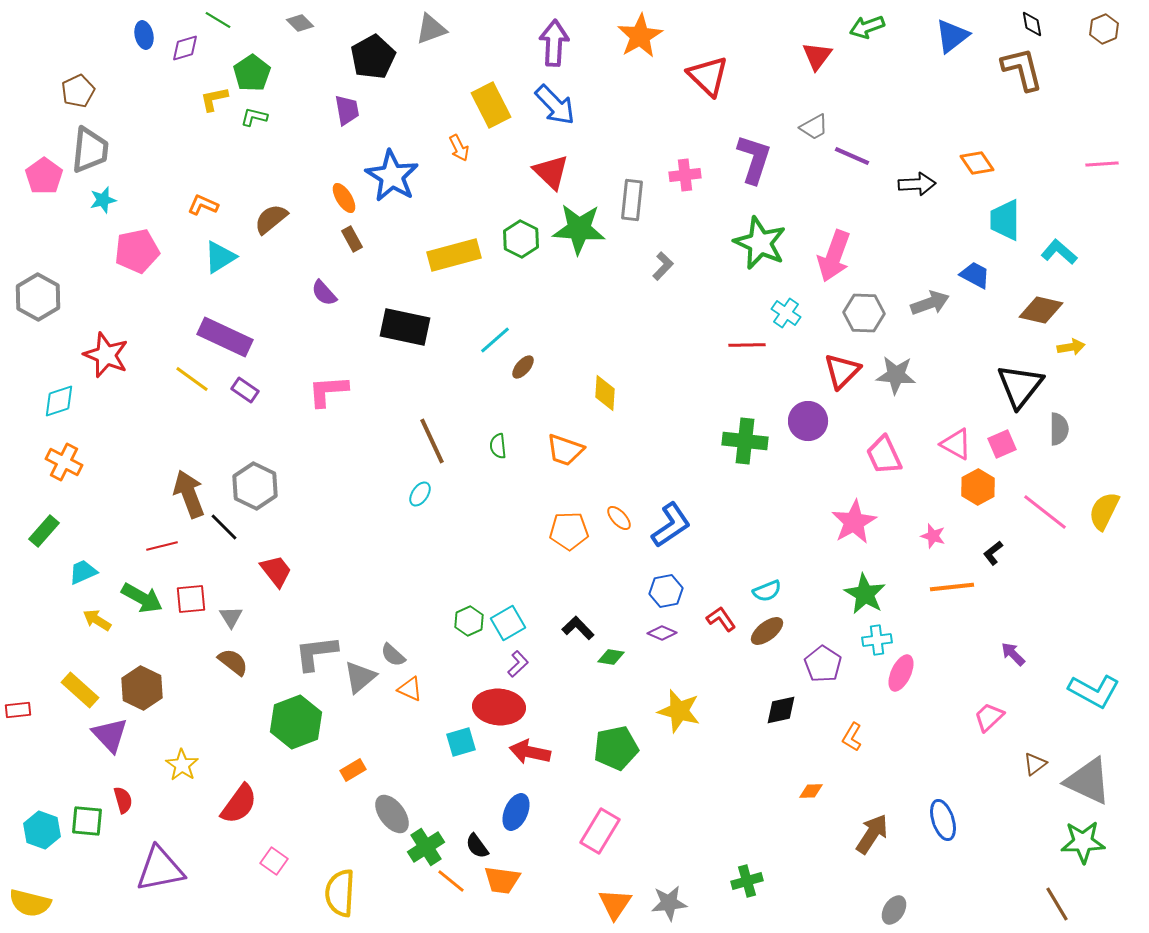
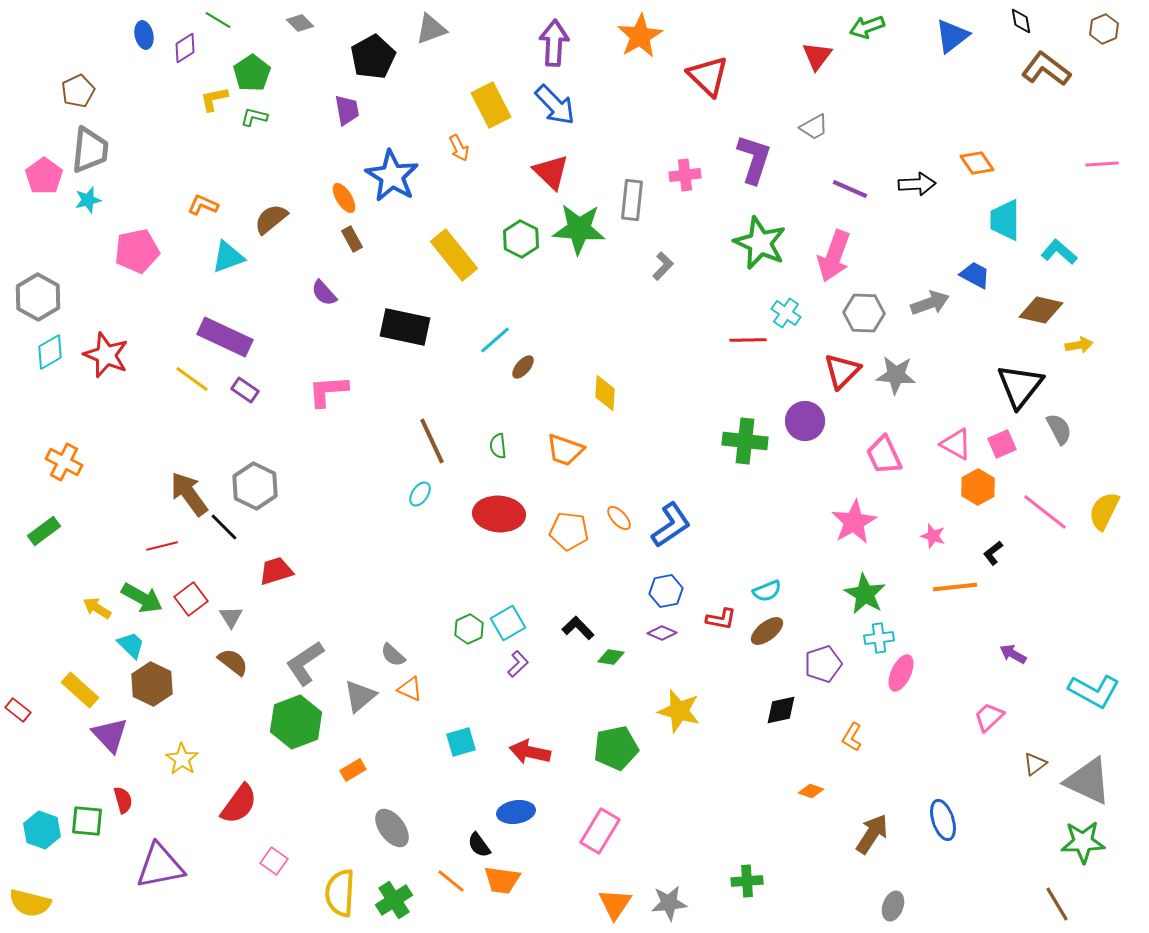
black diamond at (1032, 24): moved 11 px left, 3 px up
purple diamond at (185, 48): rotated 16 degrees counterclockwise
brown L-shape at (1022, 69): moved 24 px right; rotated 39 degrees counterclockwise
purple line at (852, 156): moved 2 px left, 33 px down
cyan star at (103, 200): moved 15 px left
yellow rectangle at (454, 255): rotated 66 degrees clockwise
cyan triangle at (220, 257): moved 8 px right; rotated 12 degrees clockwise
red line at (747, 345): moved 1 px right, 5 px up
yellow arrow at (1071, 347): moved 8 px right, 2 px up
cyan diamond at (59, 401): moved 9 px left, 49 px up; rotated 12 degrees counterclockwise
purple circle at (808, 421): moved 3 px left
gray semicircle at (1059, 429): rotated 28 degrees counterclockwise
brown arrow at (189, 494): rotated 15 degrees counterclockwise
green rectangle at (44, 531): rotated 12 degrees clockwise
orange pentagon at (569, 531): rotated 9 degrees clockwise
red trapezoid at (276, 571): rotated 69 degrees counterclockwise
cyan trapezoid at (83, 572): moved 48 px right, 73 px down; rotated 68 degrees clockwise
orange line at (952, 587): moved 3 px right
red square at (191, 599): rotated 32 degrees counterclockwise
red L-shape at (721, 619): rotated 136 degrees clockwise
yellow arrow at (97, 620): moved 12 px up
green hexagon at (469, 621): moved 8 px down
cyan cross at (877, 640): moved 2 px right, 2 px up
gray L-shape at (316, 653): moved 11 px left, 10 px down; rotated 27 degrees counterclockwise
purple arrow at (1013, 654): rotated 16 degrees counterclockwise
purple pentagon at (823, 664): rotated 21 degrees clockwise
gray triangle at (360, 677): moved 19 px down
brown hexagon at (142, 688): moved 10 px right, 4 px up
red ellipse at (499, 707): moved 193 px up
red rectangle at (18, 710): rotated 45 degrees clockwise
yellow star at (182, 765): moved 6 px up
orange diamond at (811, 791): rotated 20 degrees clockwise
blue ellipse at (516, 812): rotated 57 degrees clockwise
gray ellipse at (392, 814): moved 14 px down
black semicircle at (477, 846): moved 2 px right, 1 px up
green cross at (426, 847): moved 32 px left, 53 px down
purple triangle at (160, 869): moved 3 px up
green cross at (747, 881): rotated 12 degrees clockwise
gray ellipse at (894, 910): moved 1 px left, 4 px up; rotated 12 degrees counterclockwise
